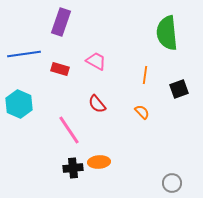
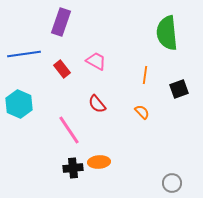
red rectangle: moved 2 px right; rotated 36 degrees clockwise
